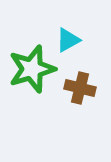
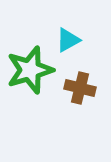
green star: moved 2 px left, 1 px down
